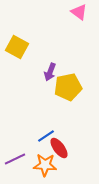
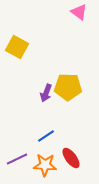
purple arrow: moved 4 px left, 21 px down
yellow pentagon: rotated 12 degrees clockwise
red ellipse: moved 12 px right, 10 px down
purple line: moved 2 px right
